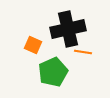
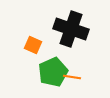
black cross: moved 3 px right; rotated 32 degrees clockwise
orange line: moved 11 px left, 25 px down
